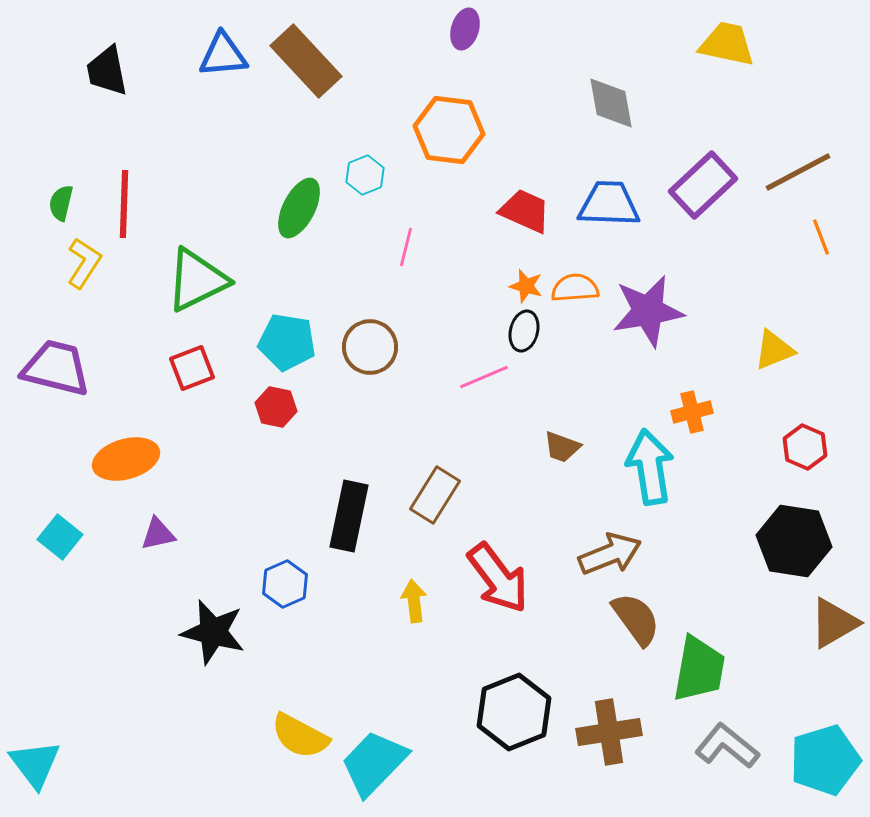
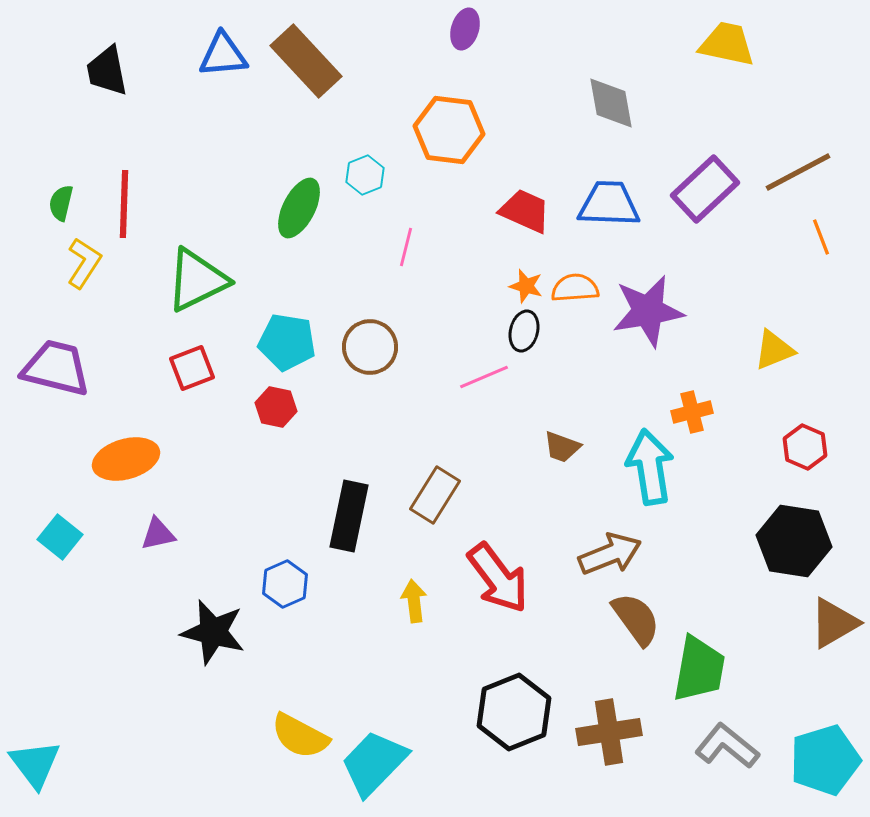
purple rectangle at (703, 185): moved 2 px right, 4 px down
